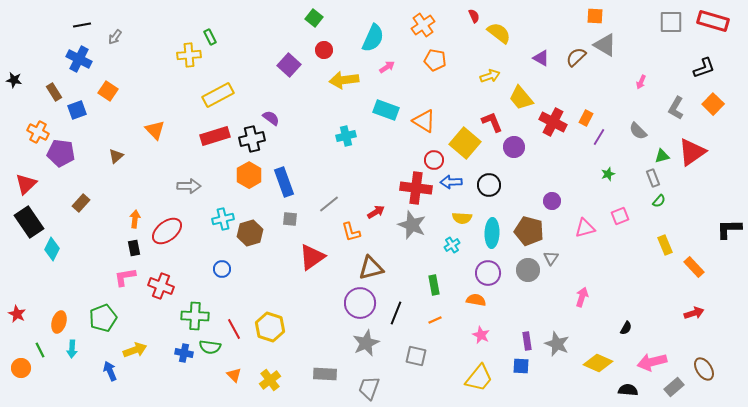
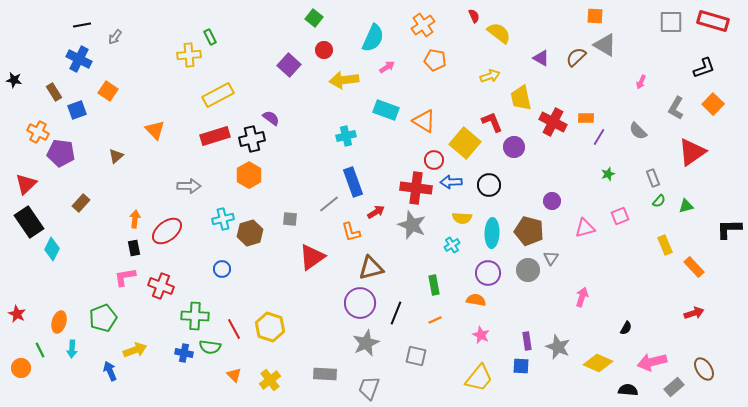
yellow trapezoid at (521, 98): rotated 28 degrees clockwise
orange rectangle at (586, 118): rotated 63 degrees clockwise
green triangle at (662, 156): moved 24 px right, 50 px down
blue rectangle at (284, 182): moved 69 px right
gray star at (557, 344): moved 1 px right, 3 px down
